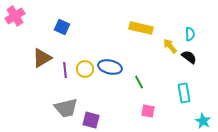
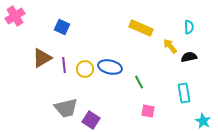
yellow rectangle: rotated 10 degrees clockwise
cyan semicircle: moved 1 px left, 7 px up
black semicircle: rotated 49 degrees counterclockwise
purple line: moved 1 px left, 5 px up
purple square: rotated 18 degrees clockwise
